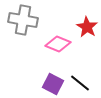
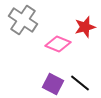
gray cross: rotated 24 degrees clockwise
red star: moved 2 px left; rotated 25 degrees clockwise
